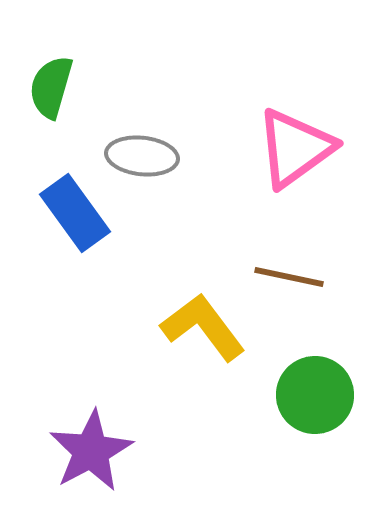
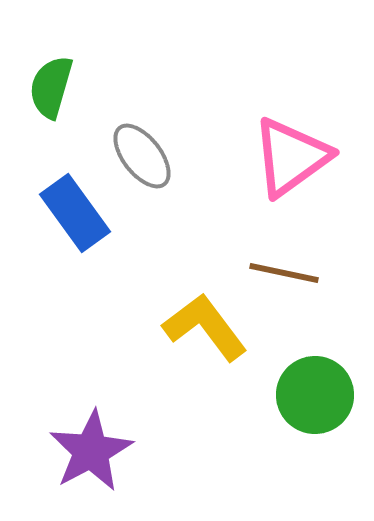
pink triangle: moved 4 px left, 9 px down
gray ellipse: rotated 46 degrees clockwise
brown line: moved 5 px left, 4 px up
yellow L-shape: moved 2 px right
